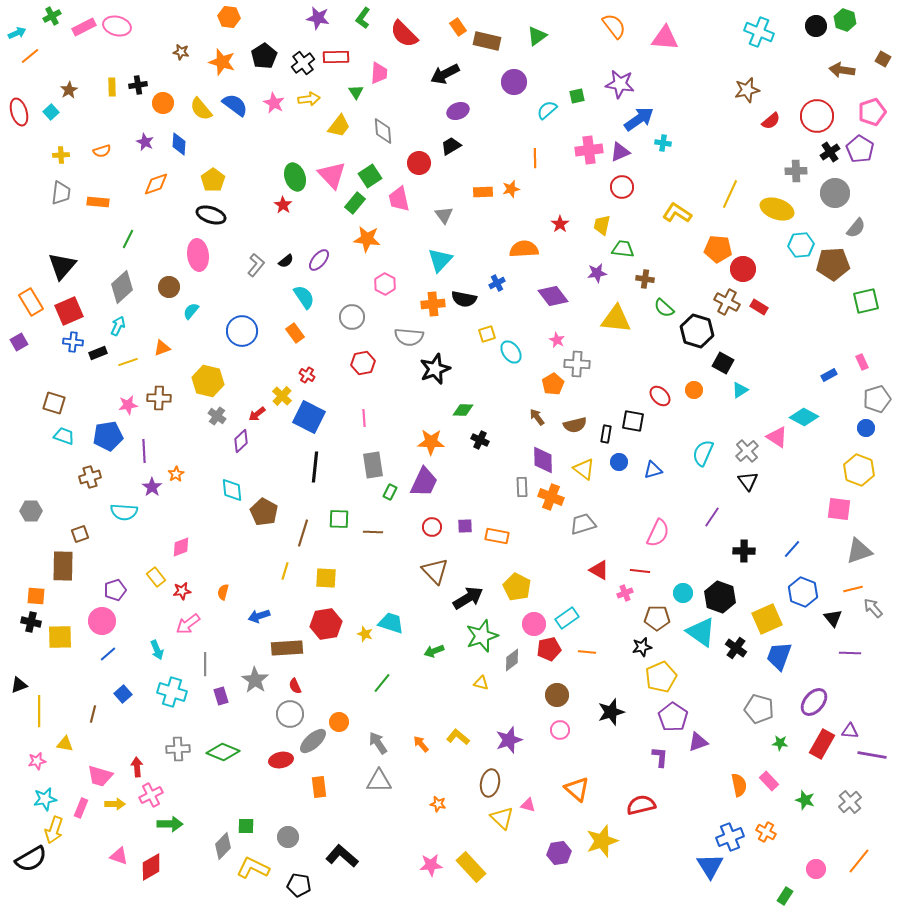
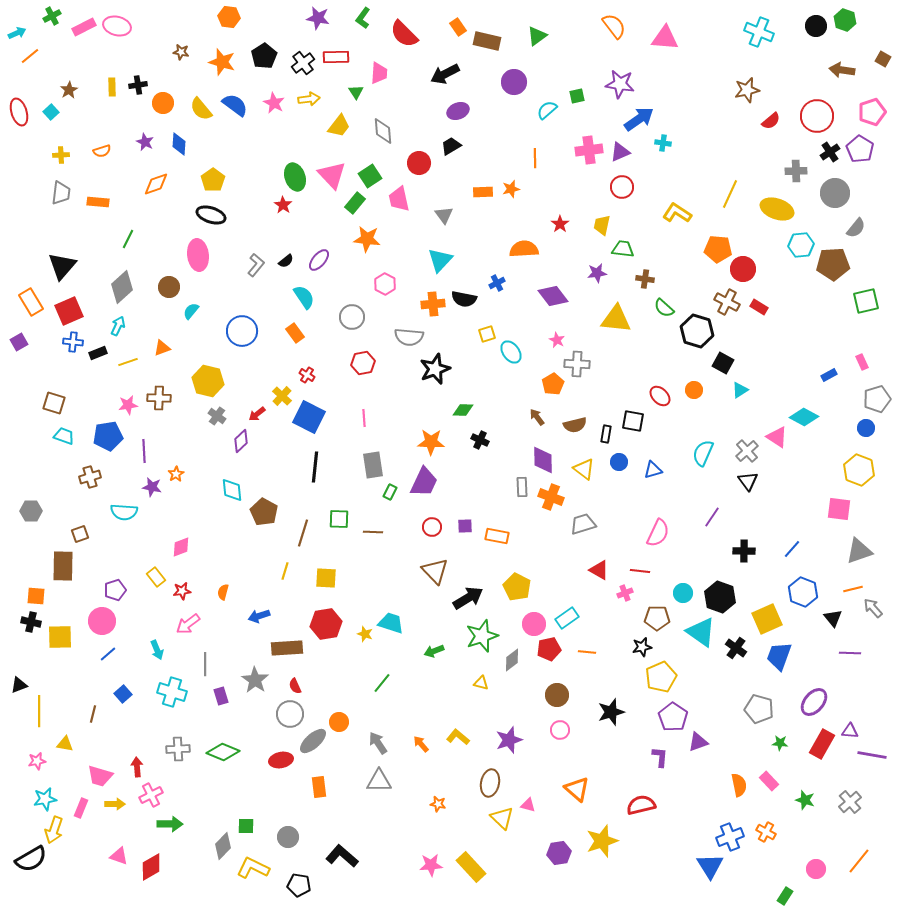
purple star at (152, 487): rotated 24 degrees counterclockwise
